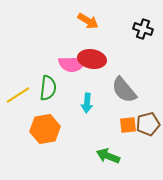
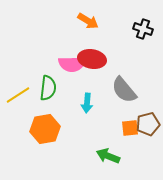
orange square: moved 2 px right, 3 px down
